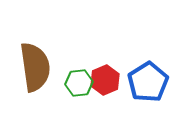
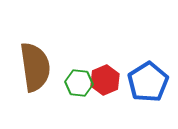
green hexagon: rotated 12 degrees clockwise
